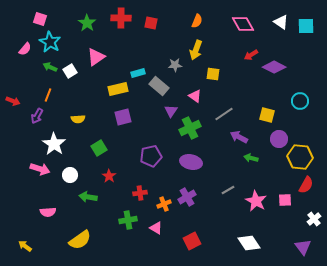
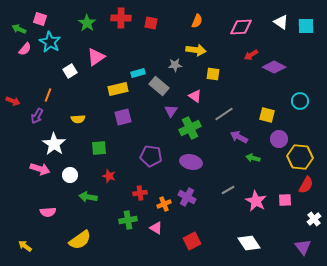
pink diamond at (243, 24): moved 2 px left, 3 px down; rotated 65 degrees counterclockwise
yellow arrow at (196, 50): rotated 102 degrees counterclockwise
green arrow at (50, 67): moved 31 px left, 38 px up
green square at (99, 148): rotated 28 degrees clockwise
purple pentagon at (151, 156): rotated 20 degrees clockwise
green arrow at (251, 158): moved 2 px right
red star at (109, 176): rotated 16 degrees counterclockwise
purple cross at (187, 197): rotated 30 degrees counterclockwise
